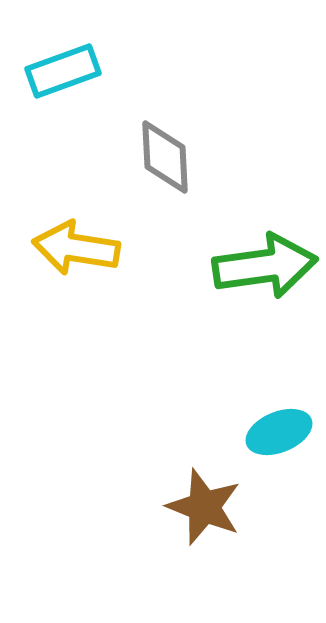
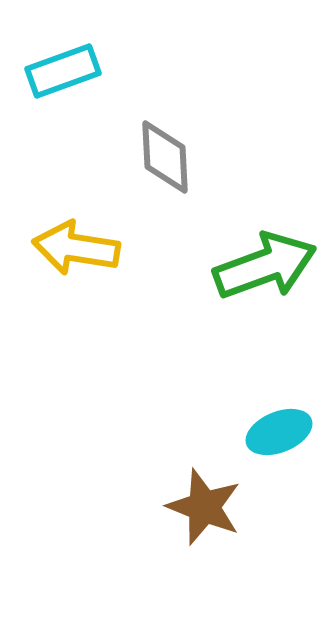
green arrow: rotated 12 degrees counterclockwise
